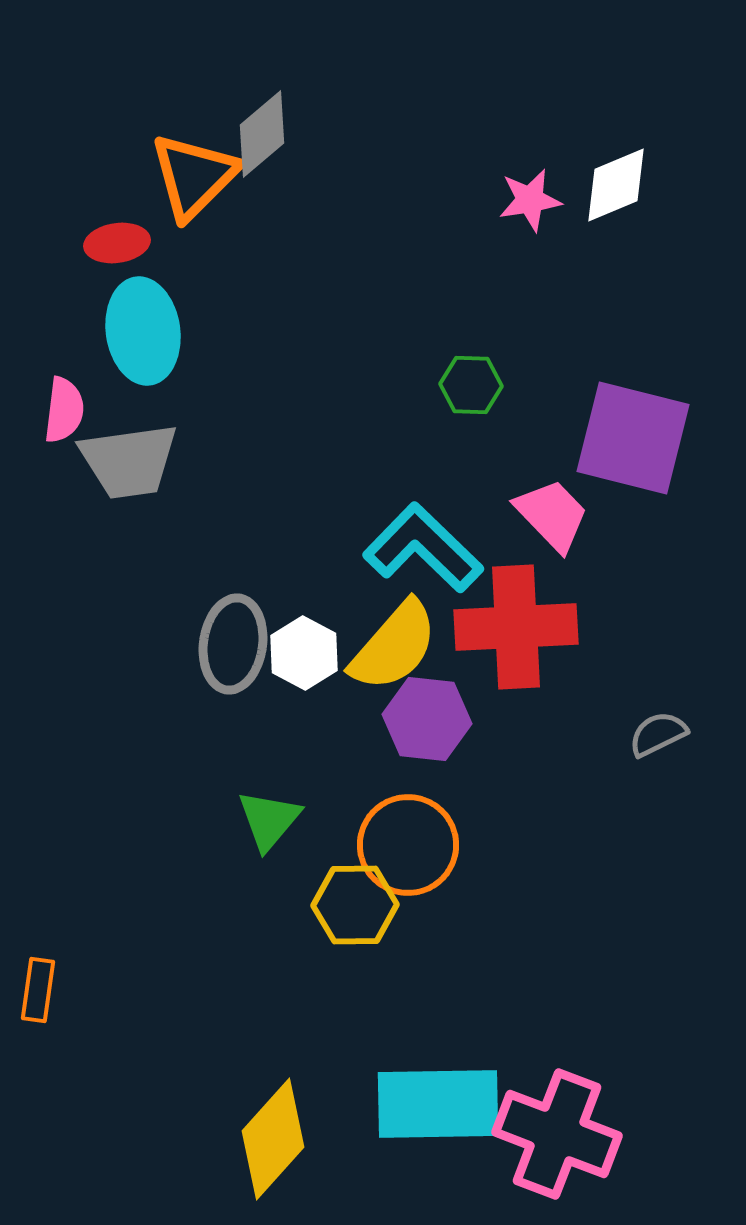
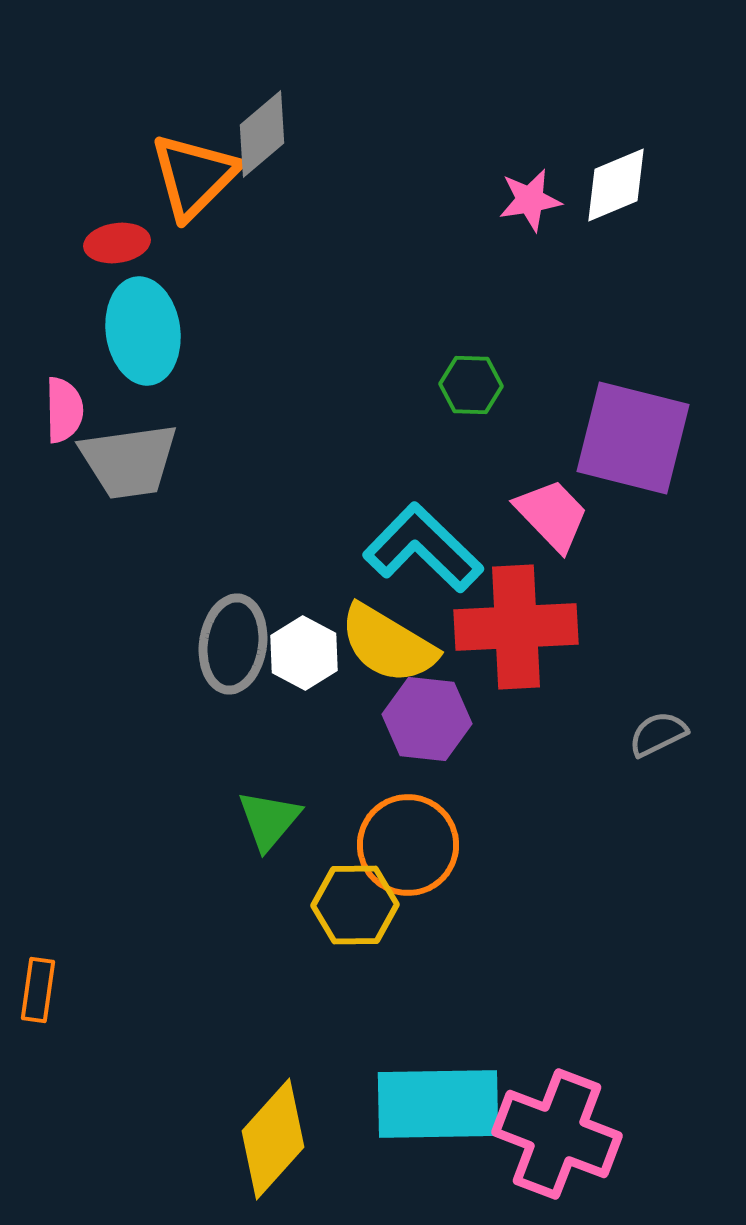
pink semicircle: rotated 8 degrees counterclockwise
yellow semicircle: moved 6 px left, 2 px up; rotated 80 degrees clockwise
